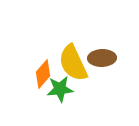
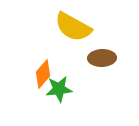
yellow semicircle: moved 36 px up; rotated 36 degrees counterclockwise
green star: moved 1 px left
